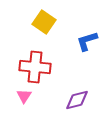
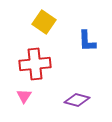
blue L-shape: rotated 75 degrees counterclockwise
red cross: moved 3 px up; rotated 12 degrees counterclockwise
purple diamond: rotated 30 degrees clockwise
